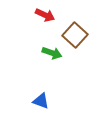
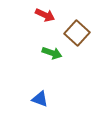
brown square: moved 2 px right, 2 px up
blue triangle: moved 1 px left, 2 px up
